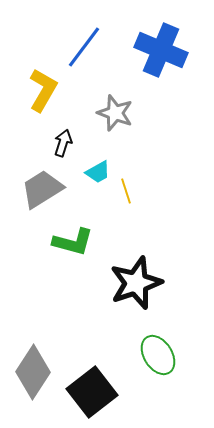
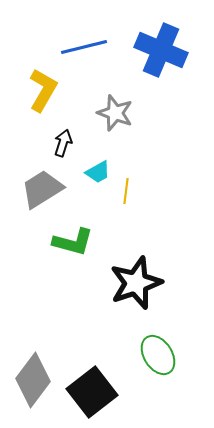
blue line: rotated 39 degrees clockwise
yellow line: rotated 25 degrees clockwise
gray diamond: moved 8 px down; rotated 4 degrees clockwise
